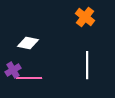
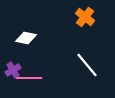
white diamond: moved 2 px left, 5 px up
white line: rotated 40 degrees counterclockwise
